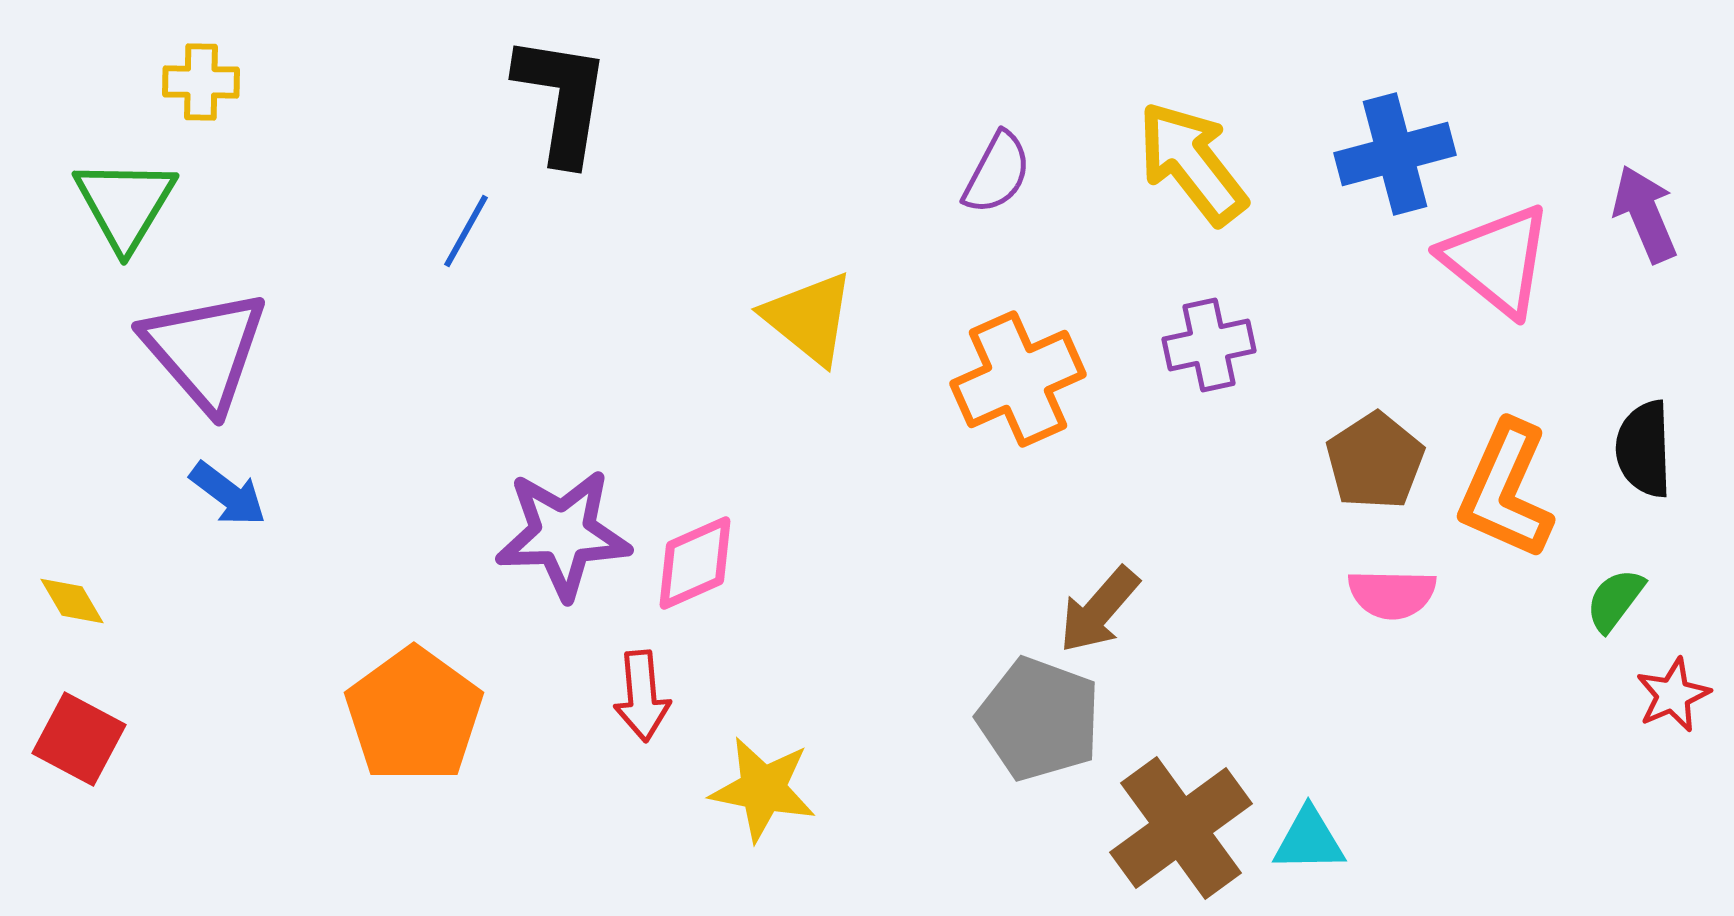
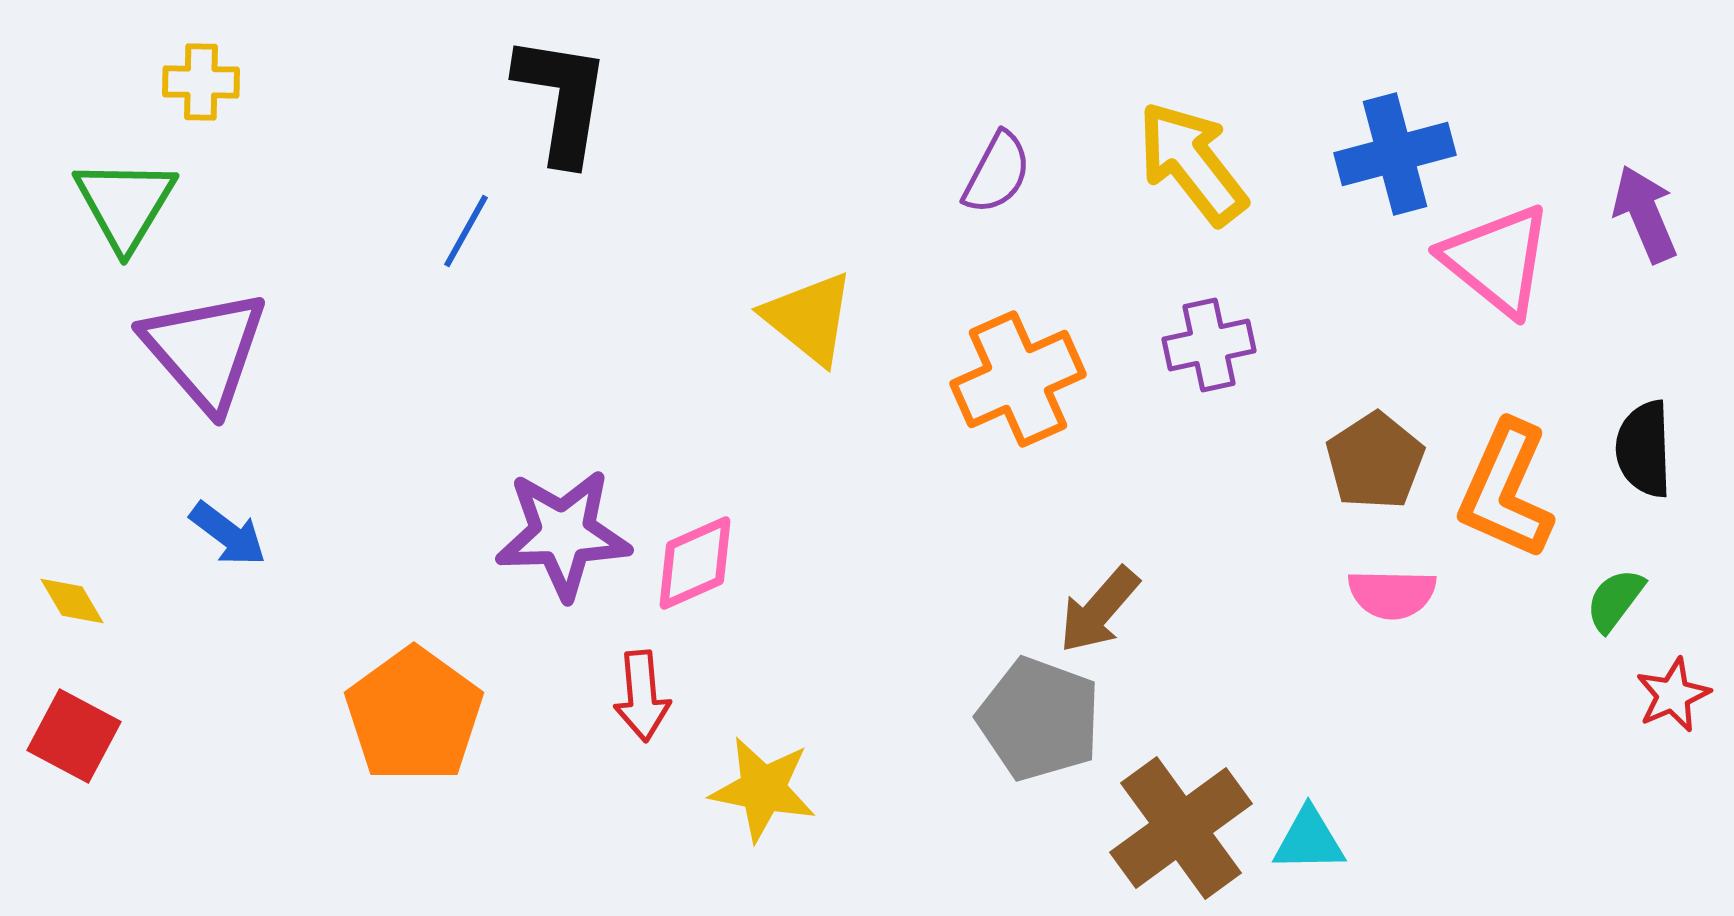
blue arrow: moved 40 px down
red square: moved 5 px left, 3 px up
